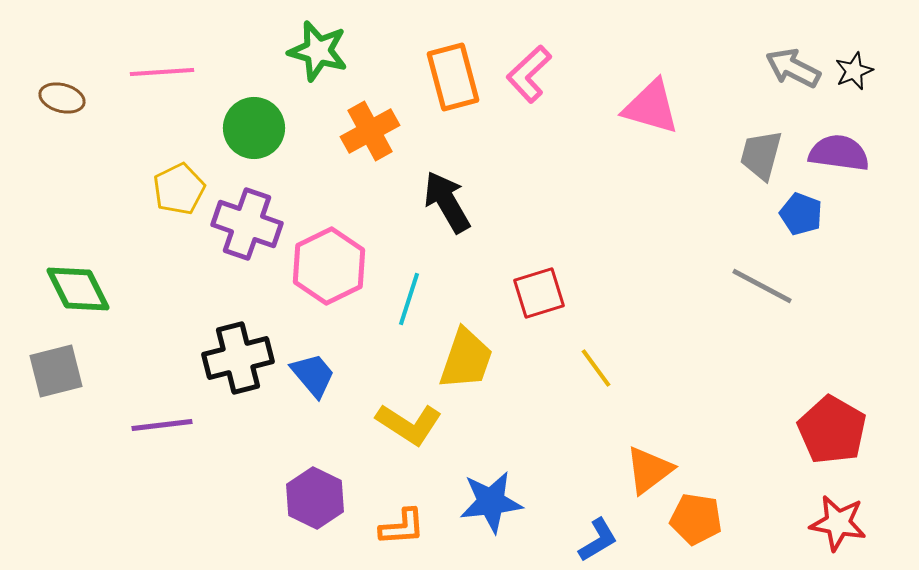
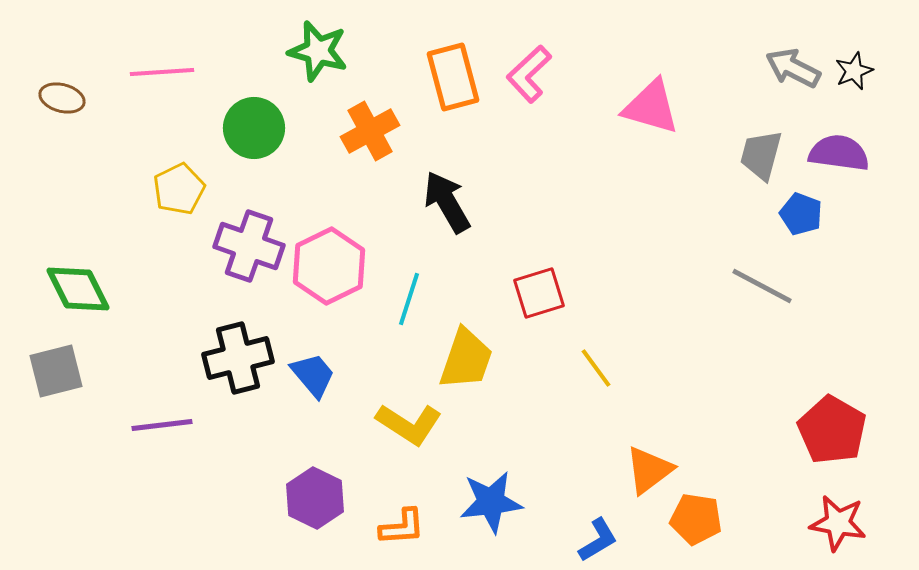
purple cross: moved 2 px right, 22 px down
